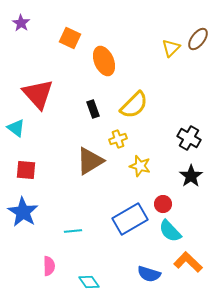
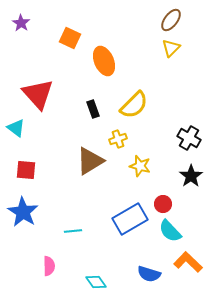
brown ellipse: moved 27 px left, 19 px up
cyan diamond: moved 7 px right
